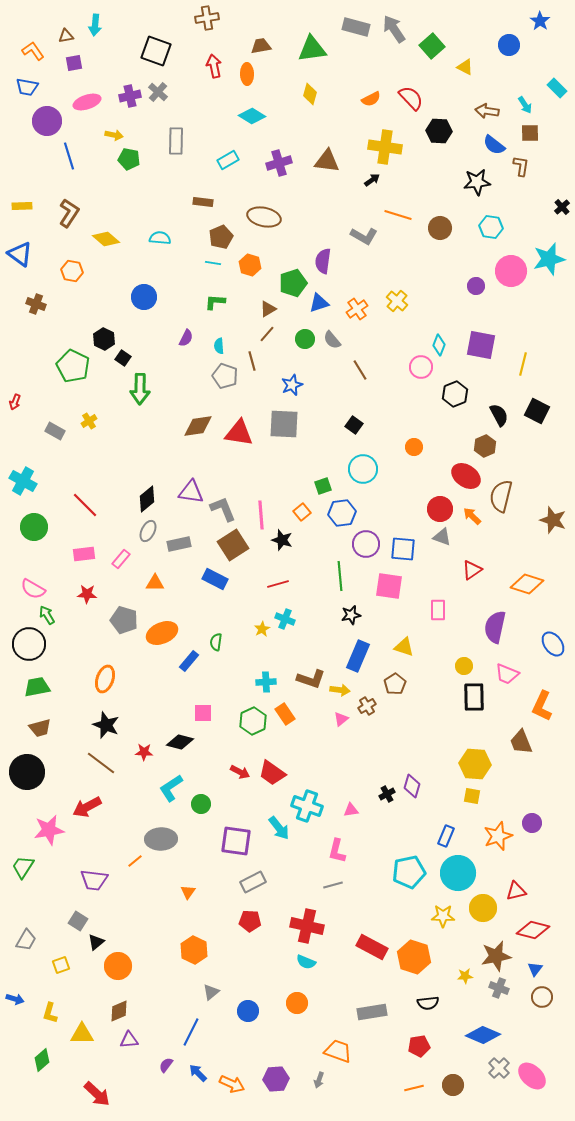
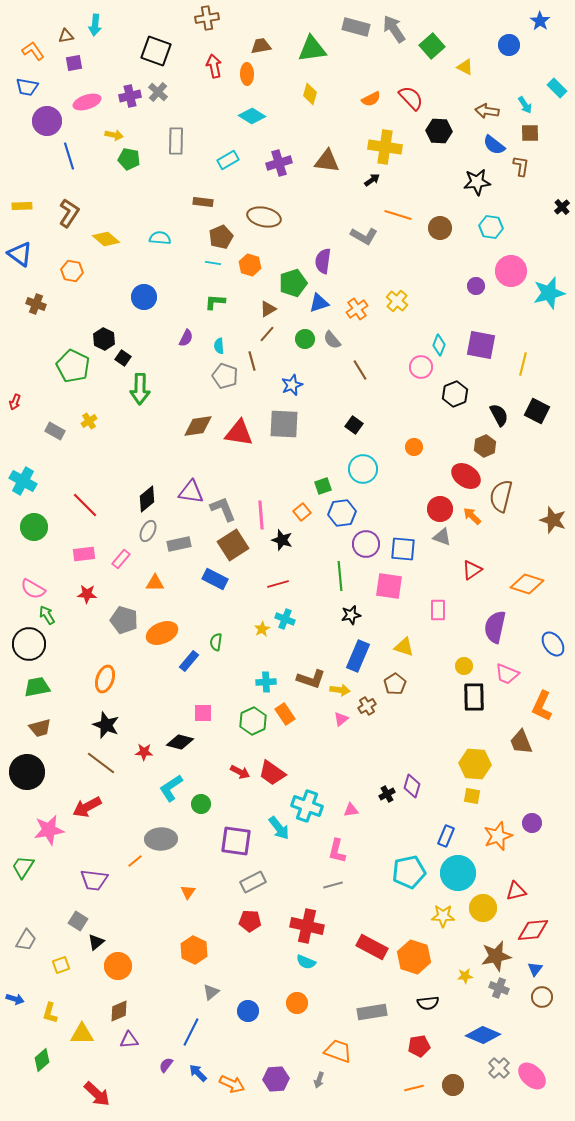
cyan star at (549, 259): moved 34 px down
red diamond at (533, 930): rotated 20 degrees counterclockwise
